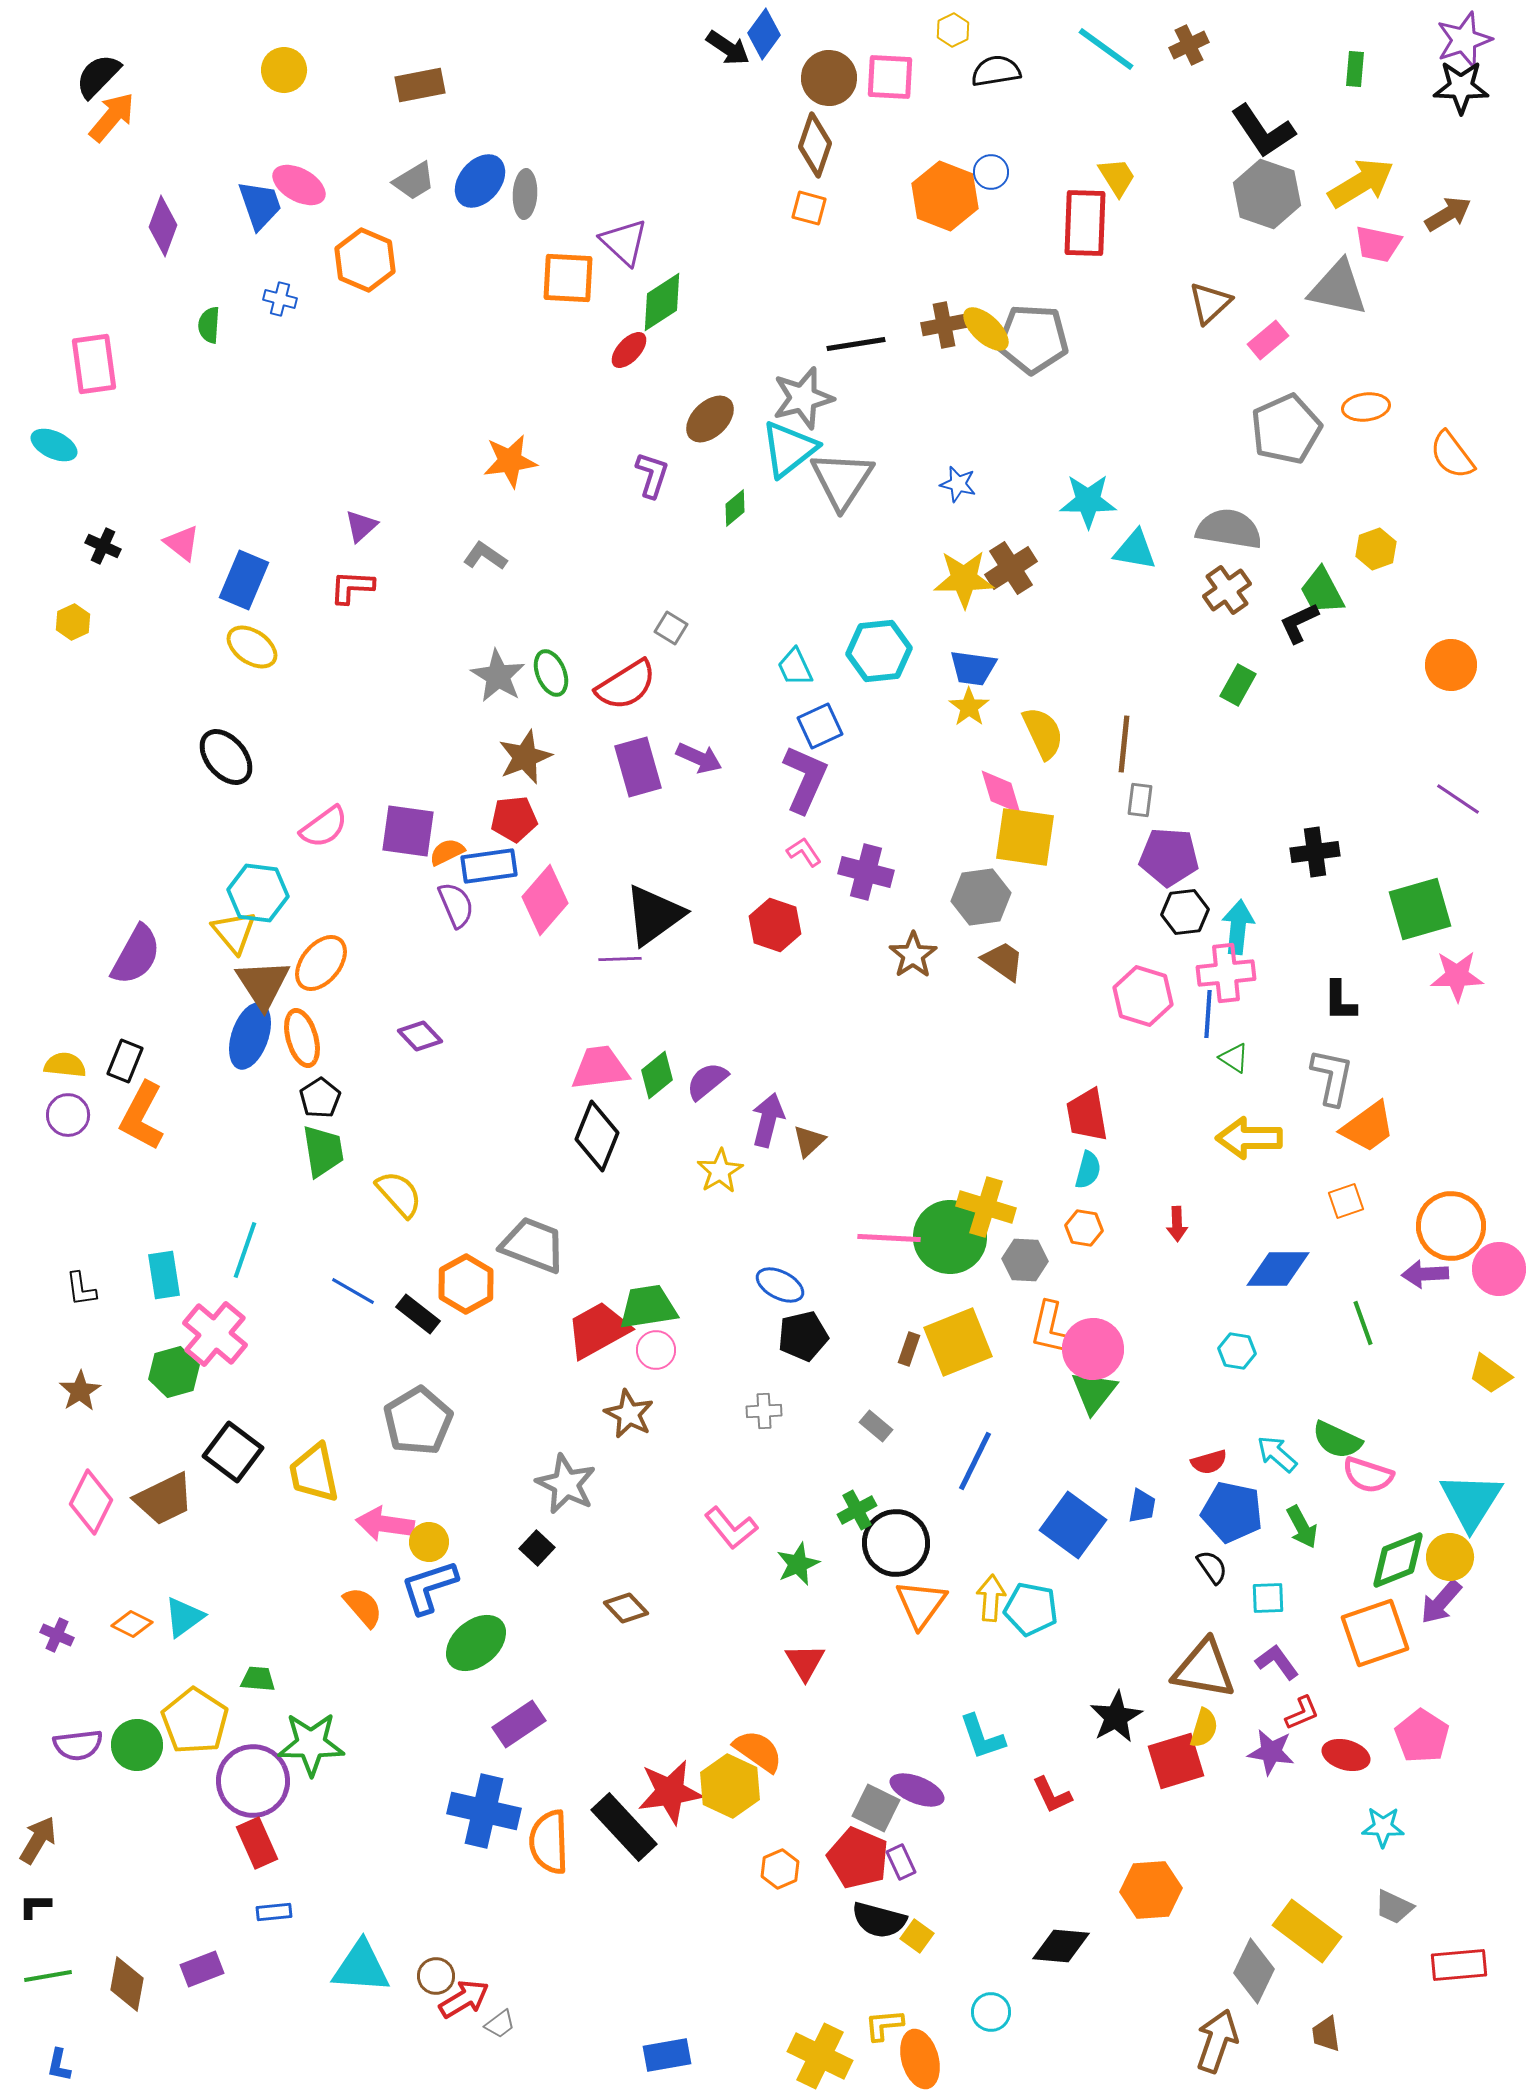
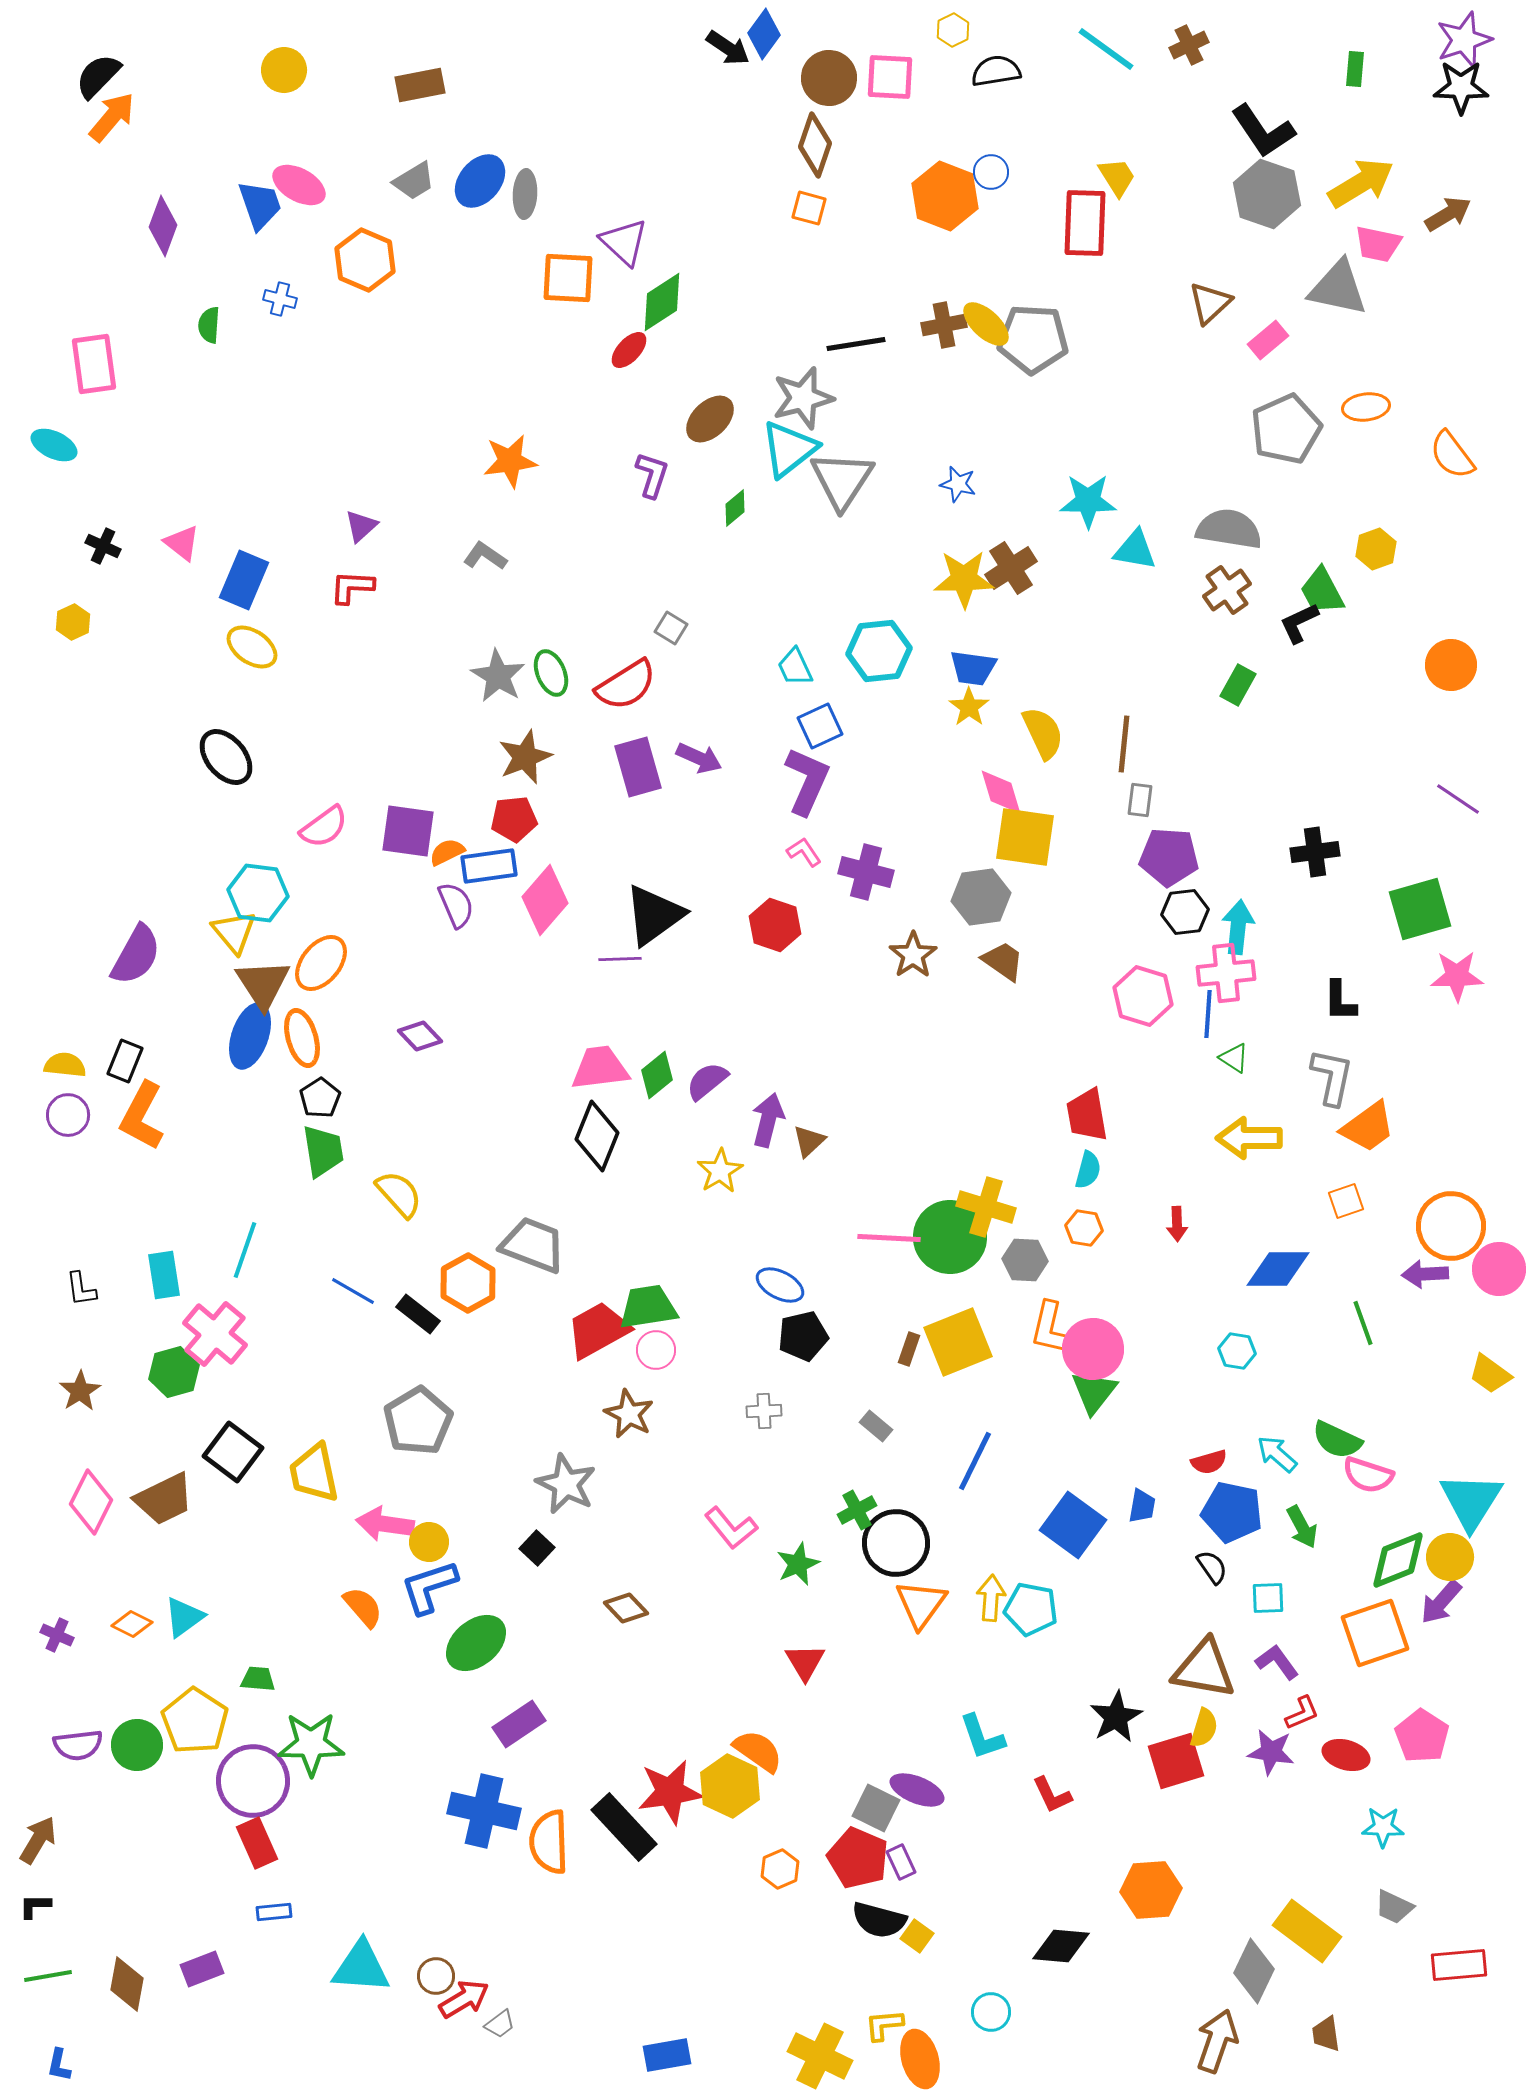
yellow ellipse at (986, 329): moved 5 px up
purple L-shape at (805, 779): moved 2 px right, 2 px down
orange hexagon at (466, 1284): moved 2 px right, 1 px up
